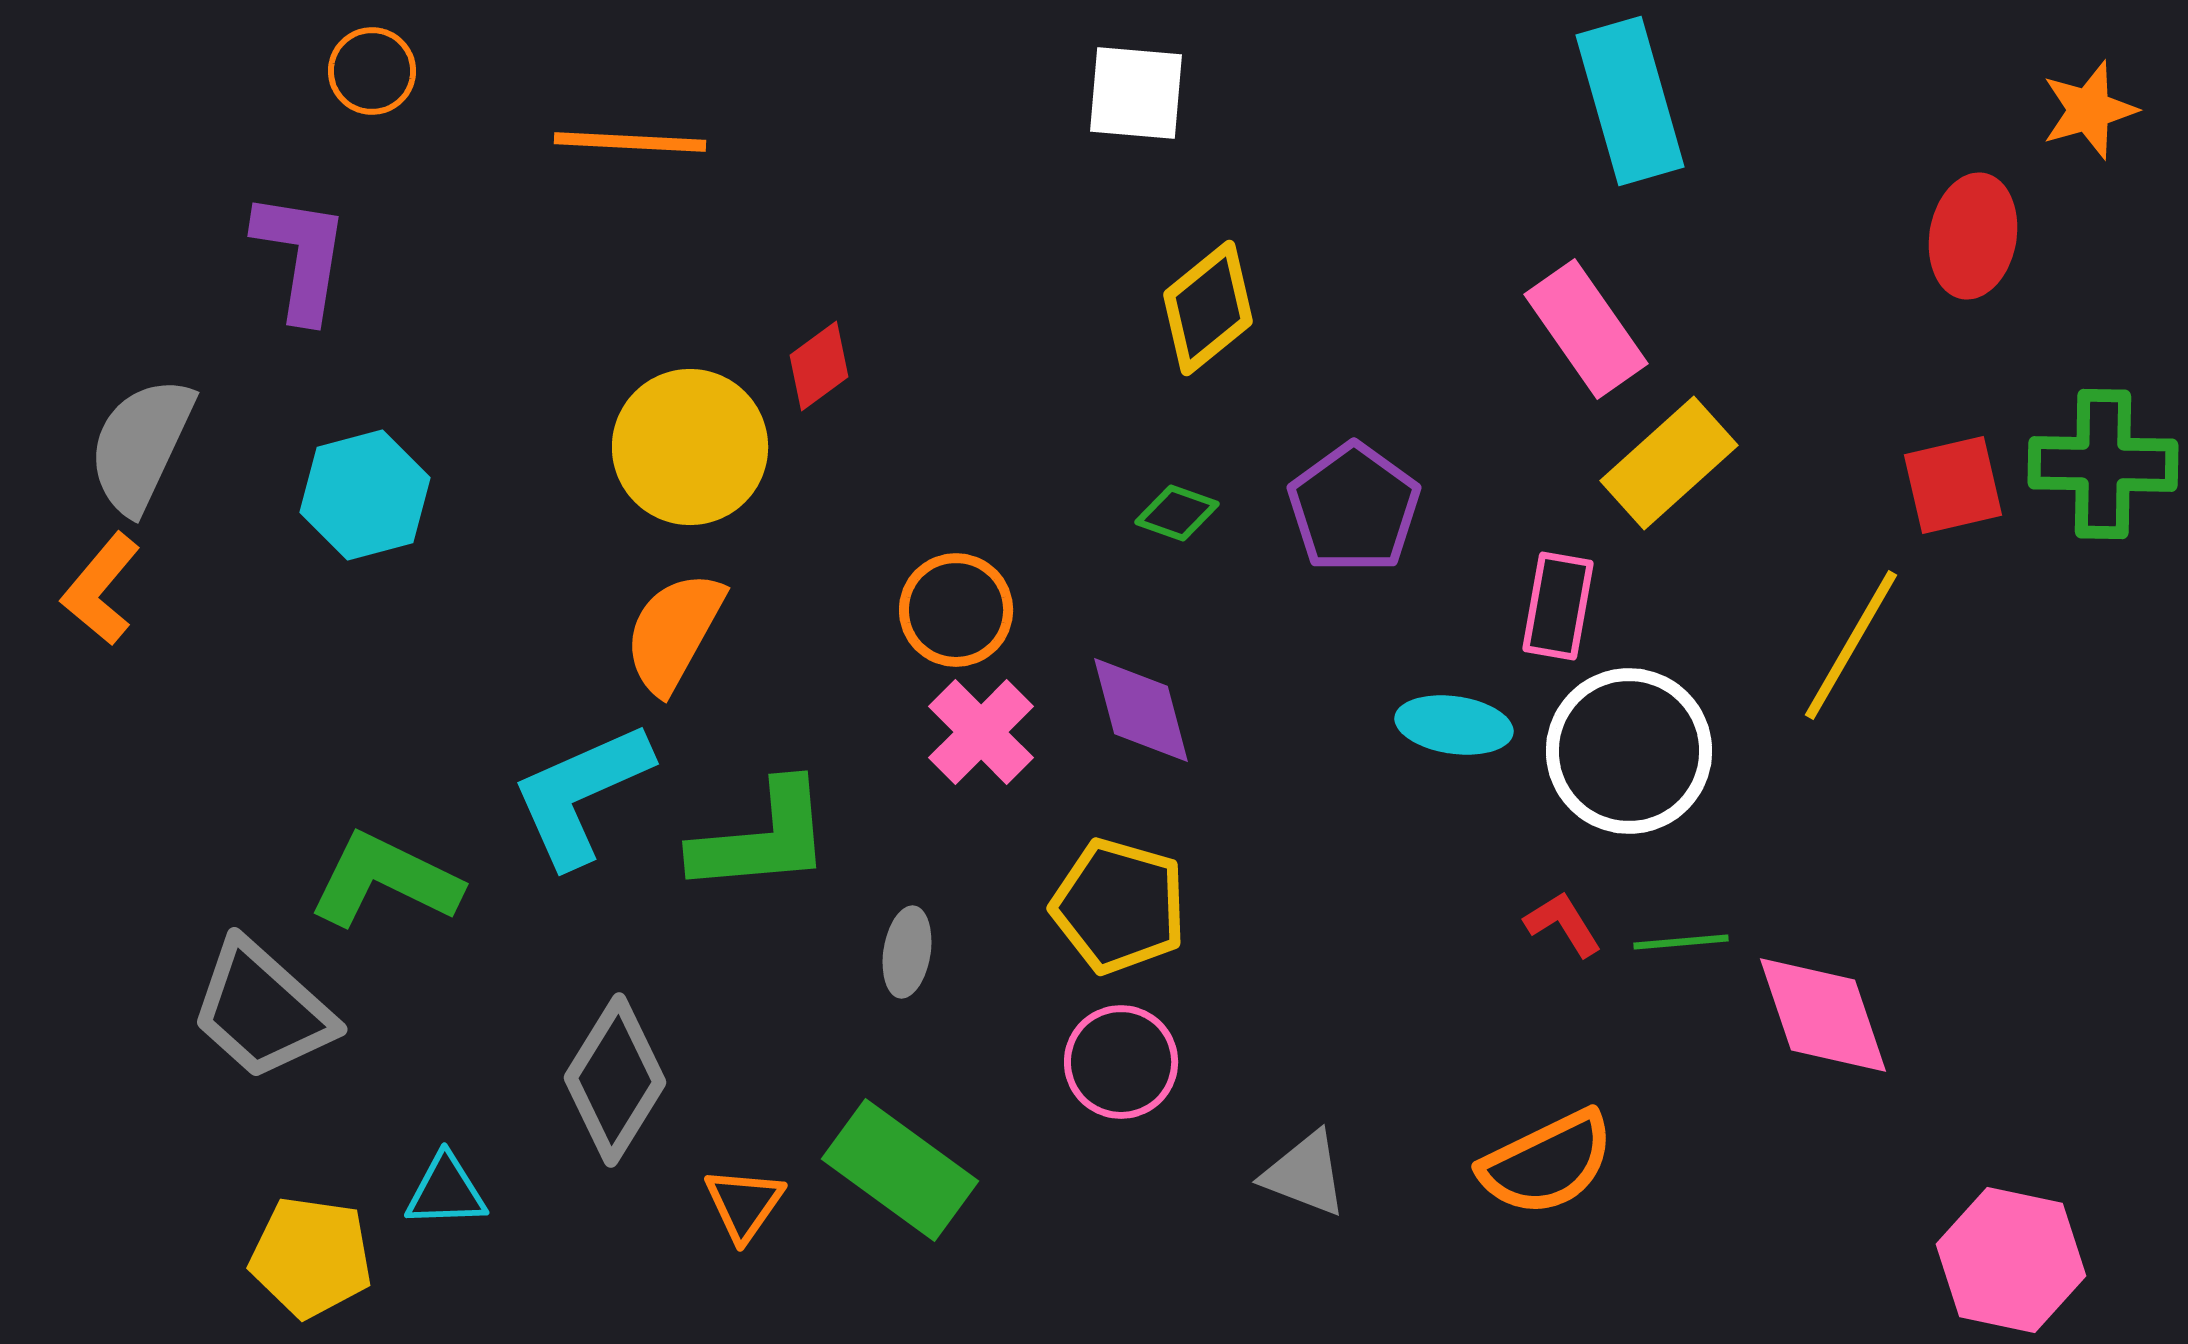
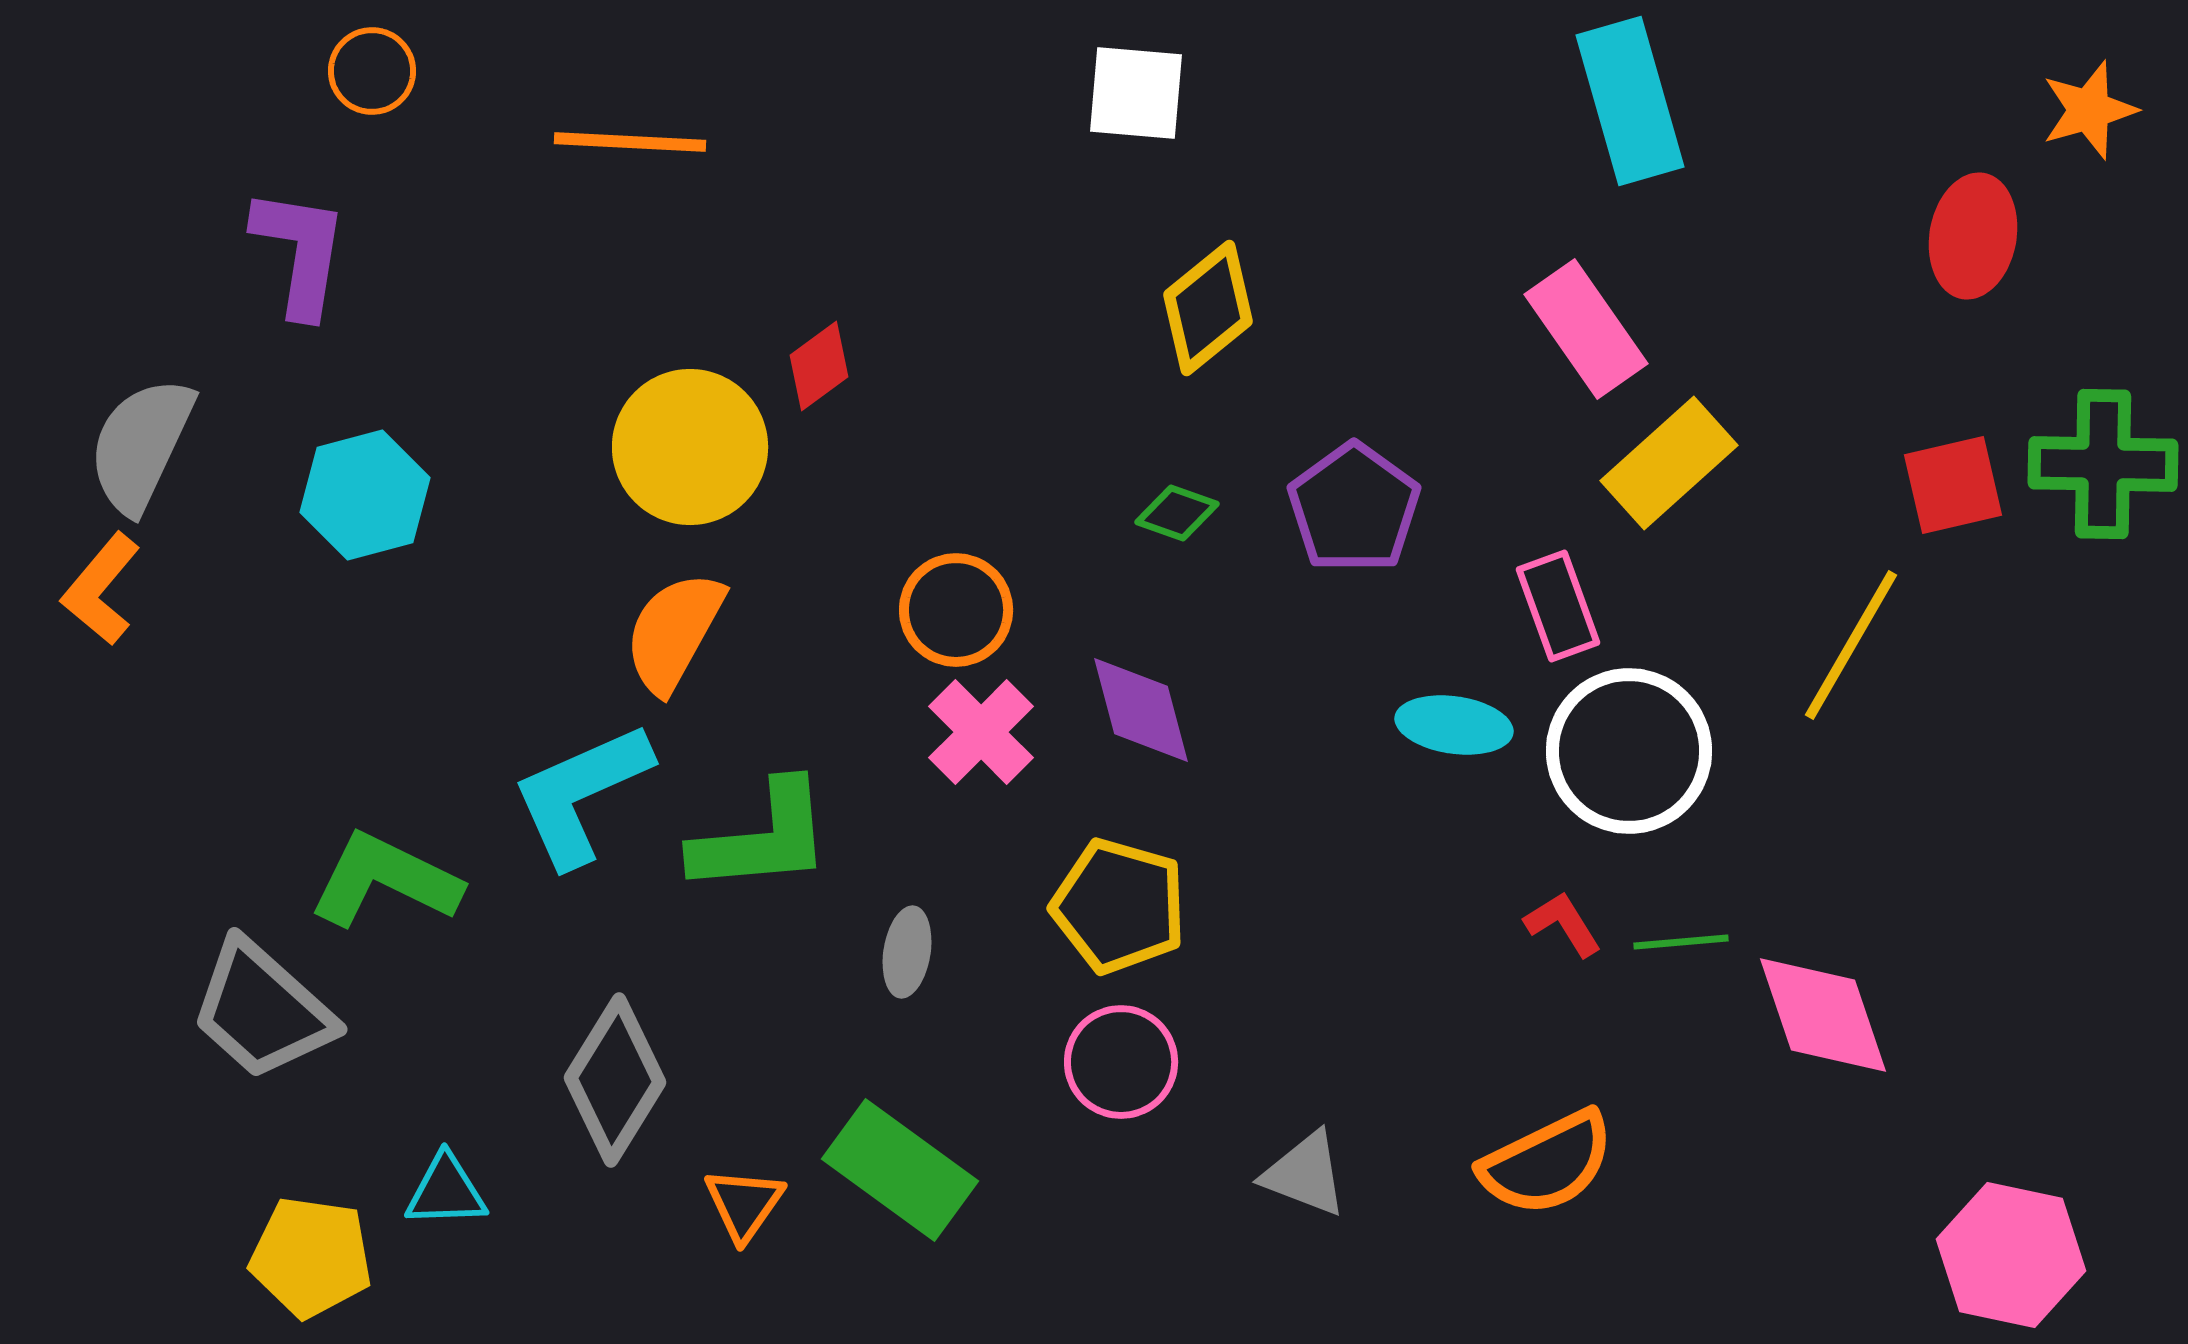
purple L-shape at (301, 256): moved 1 px left, 4 px up
pink rectangle at (1558, 606): rotated 30 degrees counterclockwise
pink hexagon at (2011, 1260): moved 5 px up
